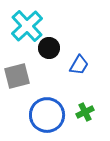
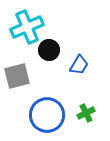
cyan cross: moved 1 px down; rotated 20 degrees clockwise
black circle: moved 2 px down
green cross: moved 1 px right, 1 px down
